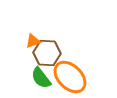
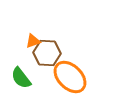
green semicircle: moved 20 px left
